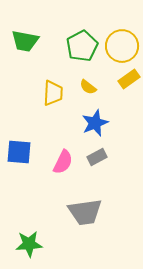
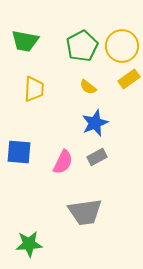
yellow trapezoid: moved 19 px left, 4 px up
